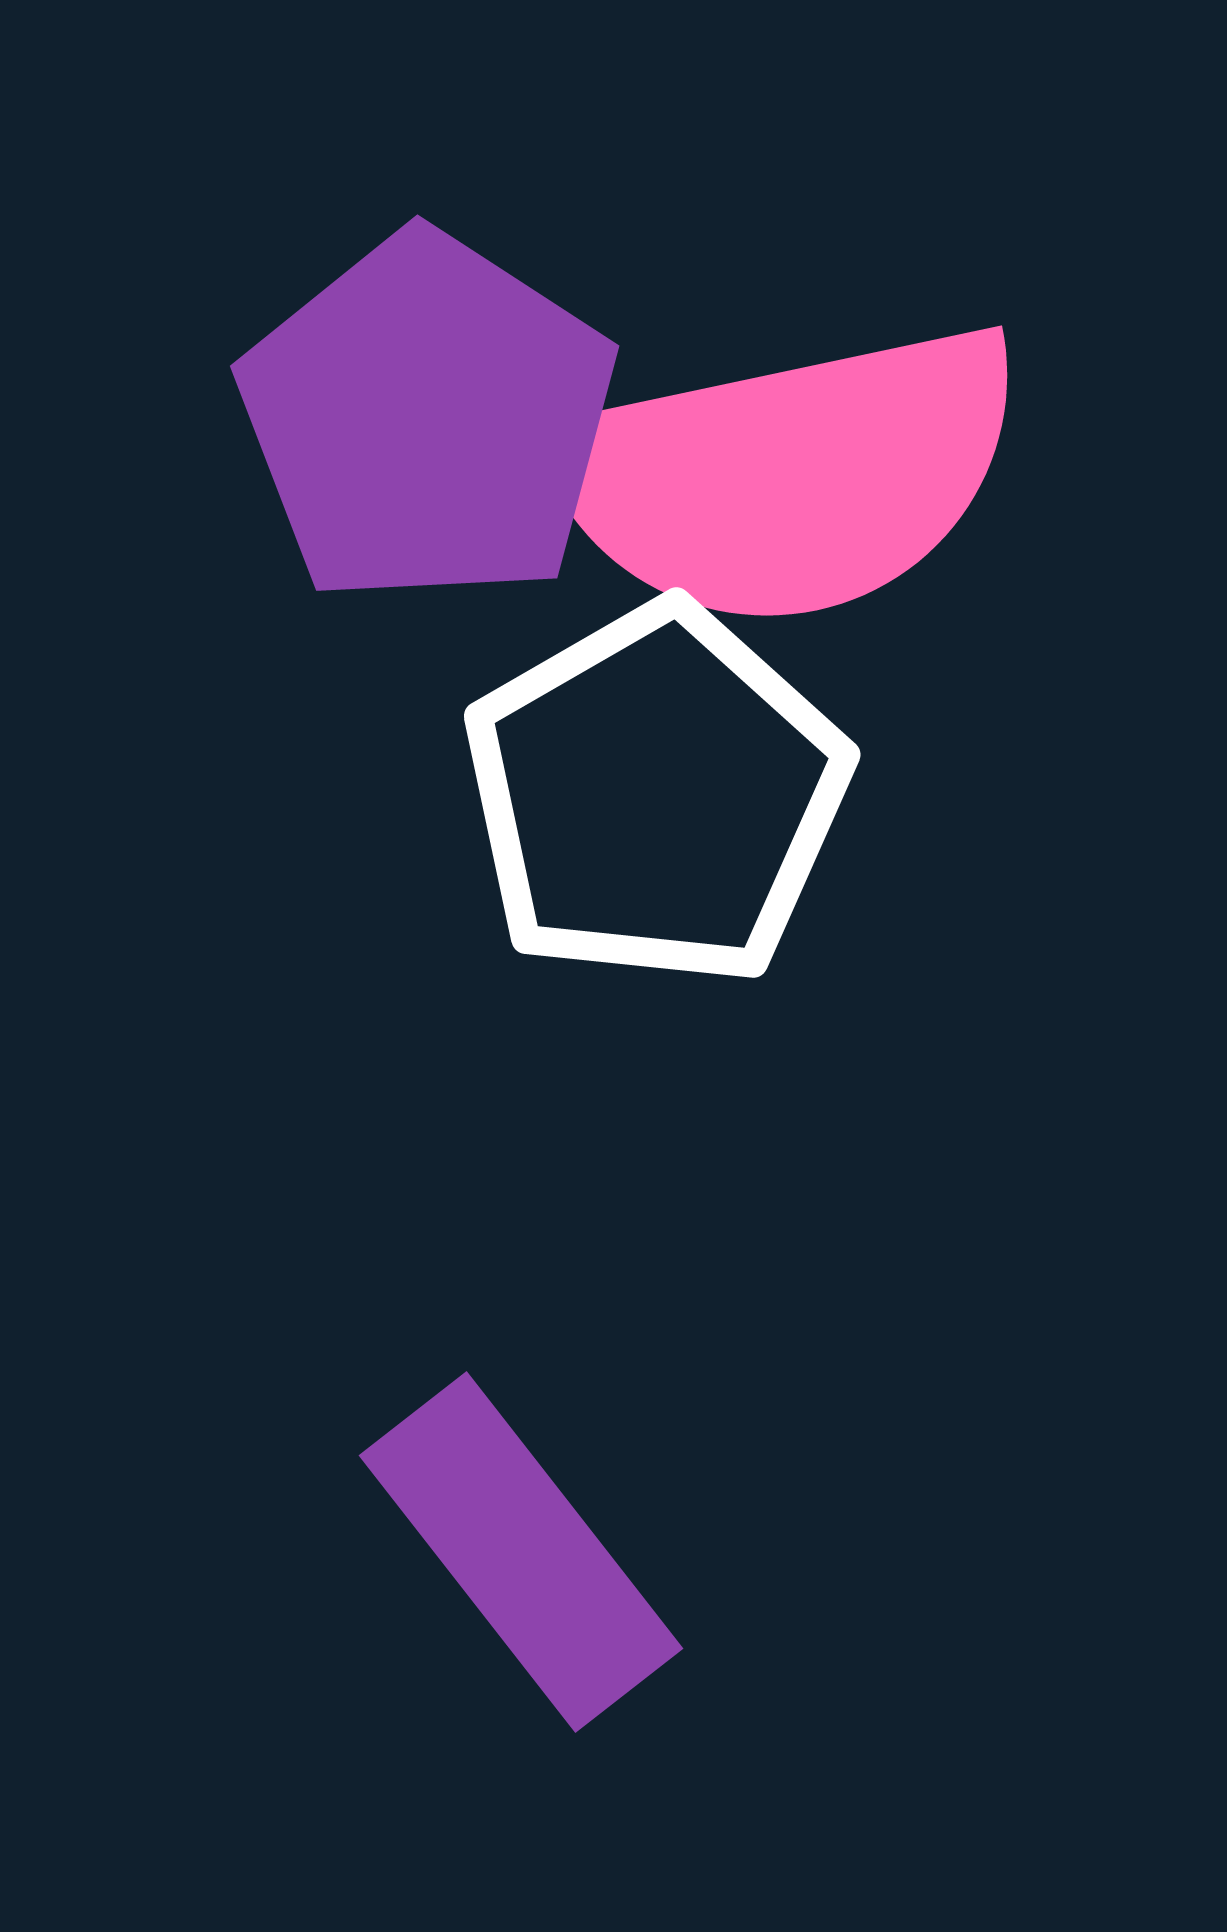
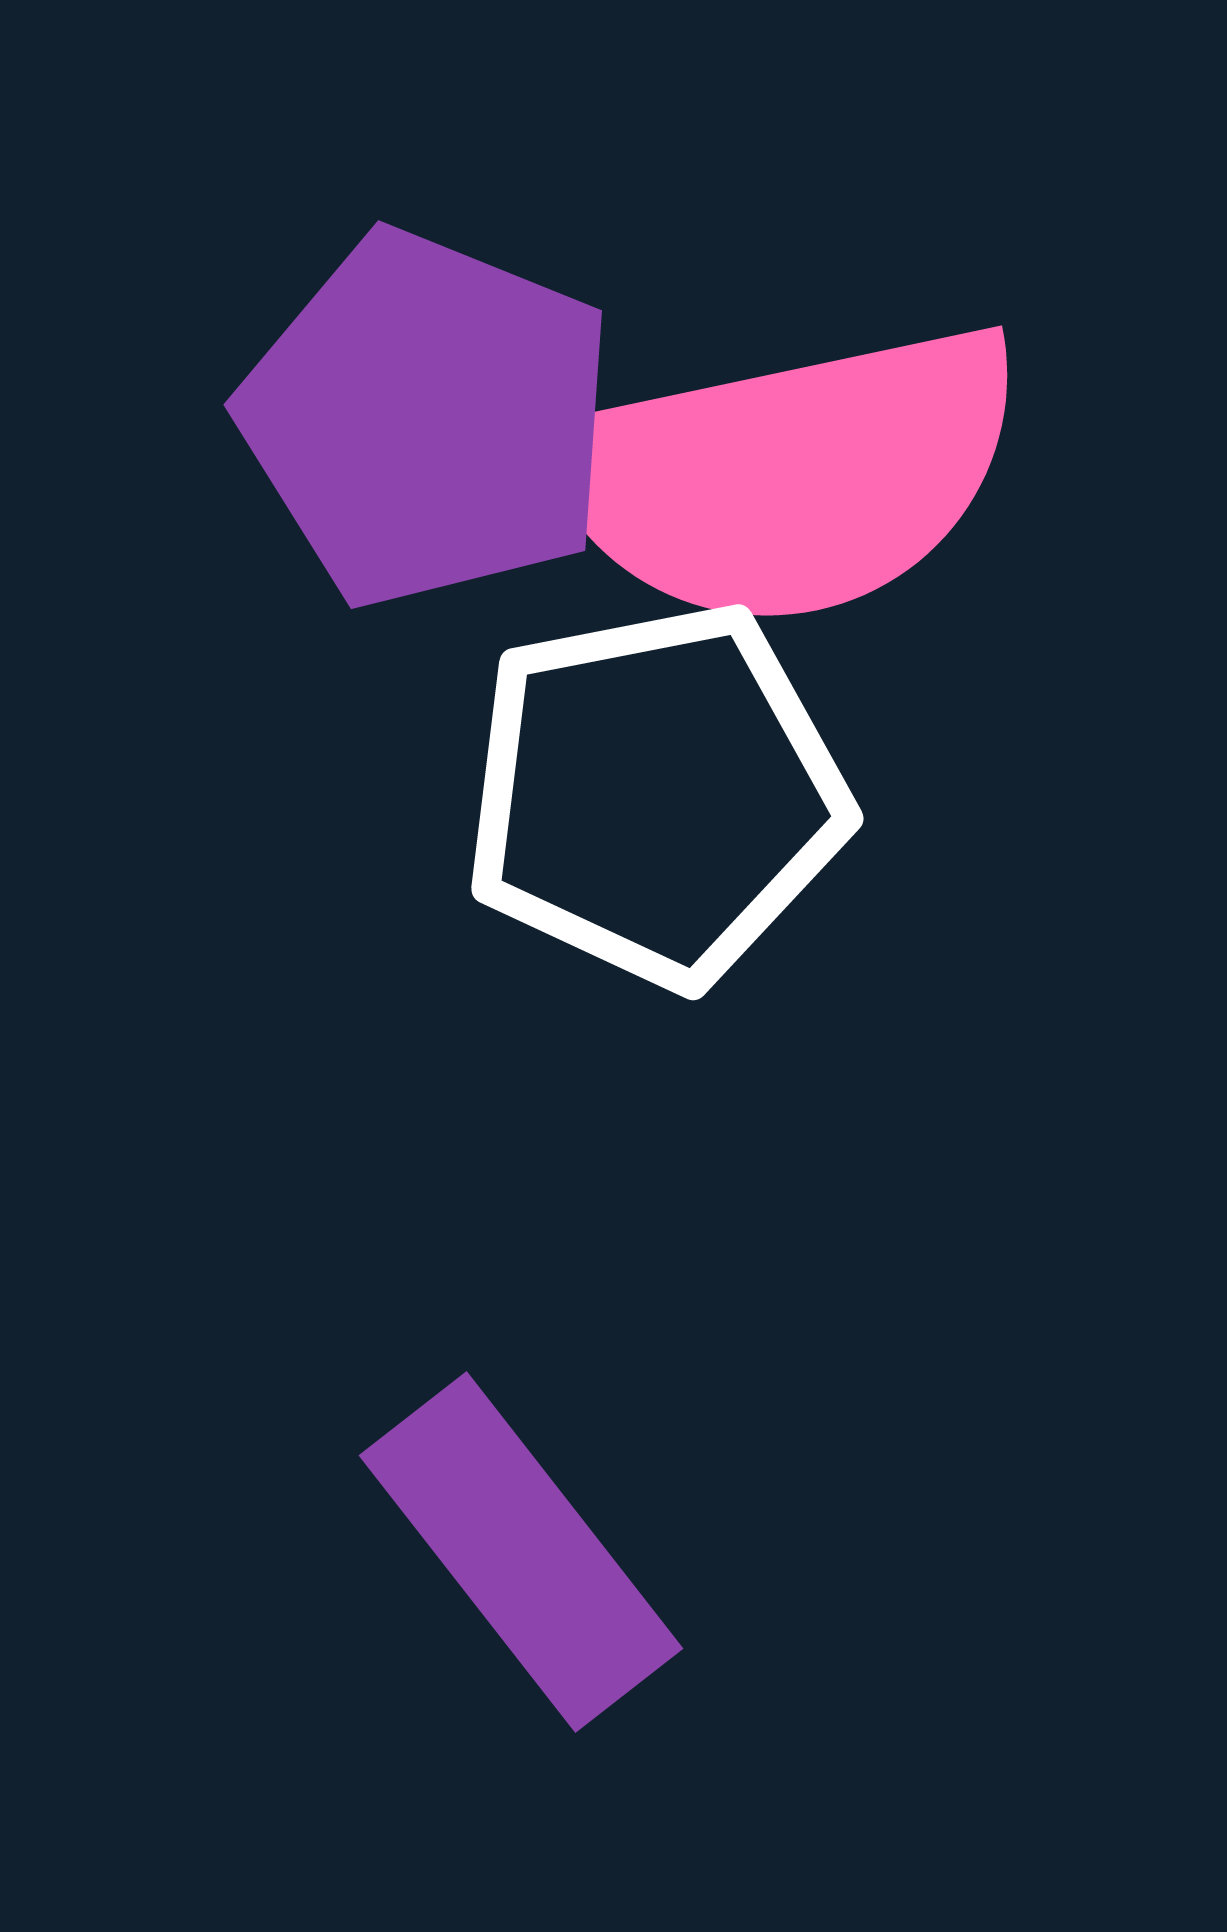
purple pentagon: rotated 11 degrees counterclockwise
white pentagon: rotated 19 degrees clockwise
